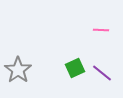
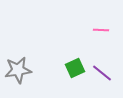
gray star: rotated 28 degrees clockwise
